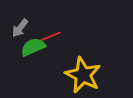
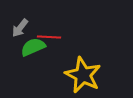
red line: rotated 25 degrees clockwise
